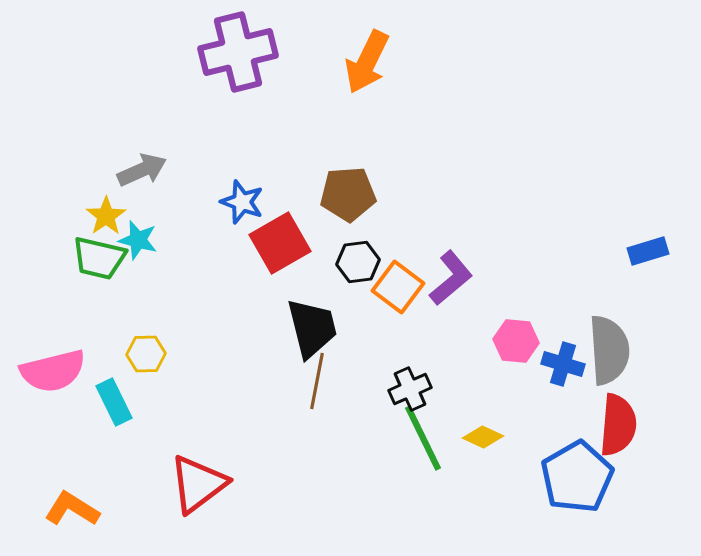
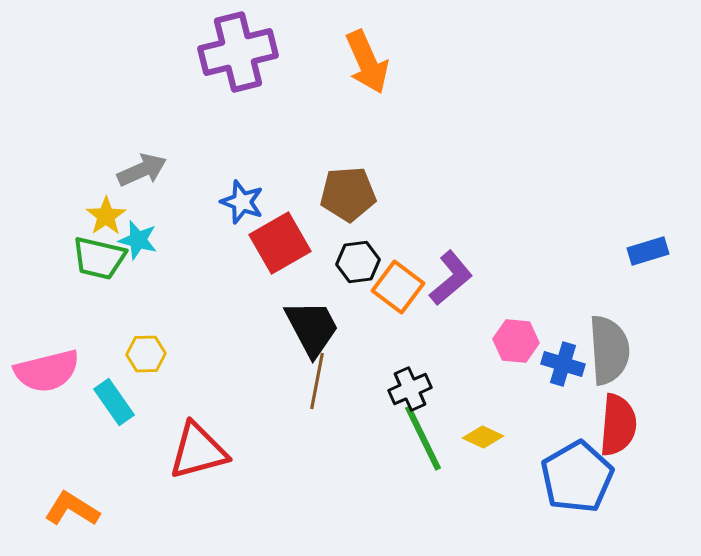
orange arrow: rotated 50 degrees counterclockwise
black trapezoid: rotated 14 degrees counterclockwise
pink semicircle: moved 6 px left
cyan rectangle: rotated 9 degrees counterclockwise
red triangle: moved 33 px up; rotated 22 degrees clockwise
